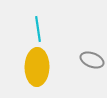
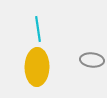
gray ellipse: rotated 15 degrees counterclockwise
